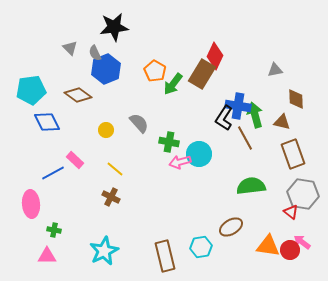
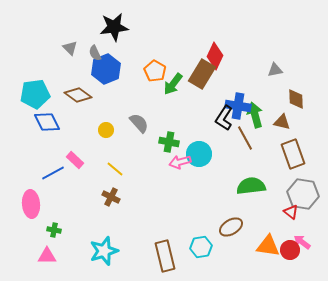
cyan pentagon at (31, 90): moved 4 px right, 4 px down
cyan star at (104, 251): rotated 8 degrees clockwise
